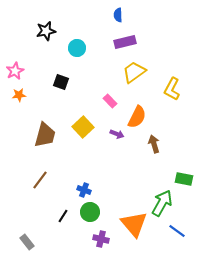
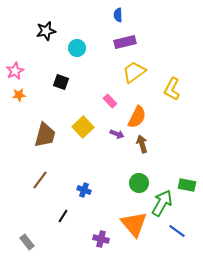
brown arrow: moved 12 px left
green rectangle: moved 3 px right, 6 px down
green circle: moved 49 px right, 29 px up
